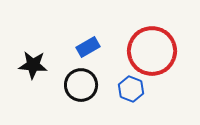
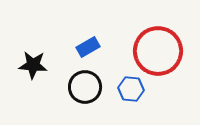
red circle: moved 6 px right
black circle: moved 4 px right, 2 px down
blue hexagon: rotated 15 degrees counterclockwise
